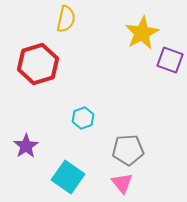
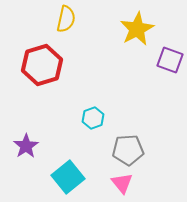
yellow star: moved 5 px left, 4 px up
red hexagon: moved 4 px right, 1 px down
cyan hexagon: moved 10 px right
cyan square: rotated 16 degrees clockwise
